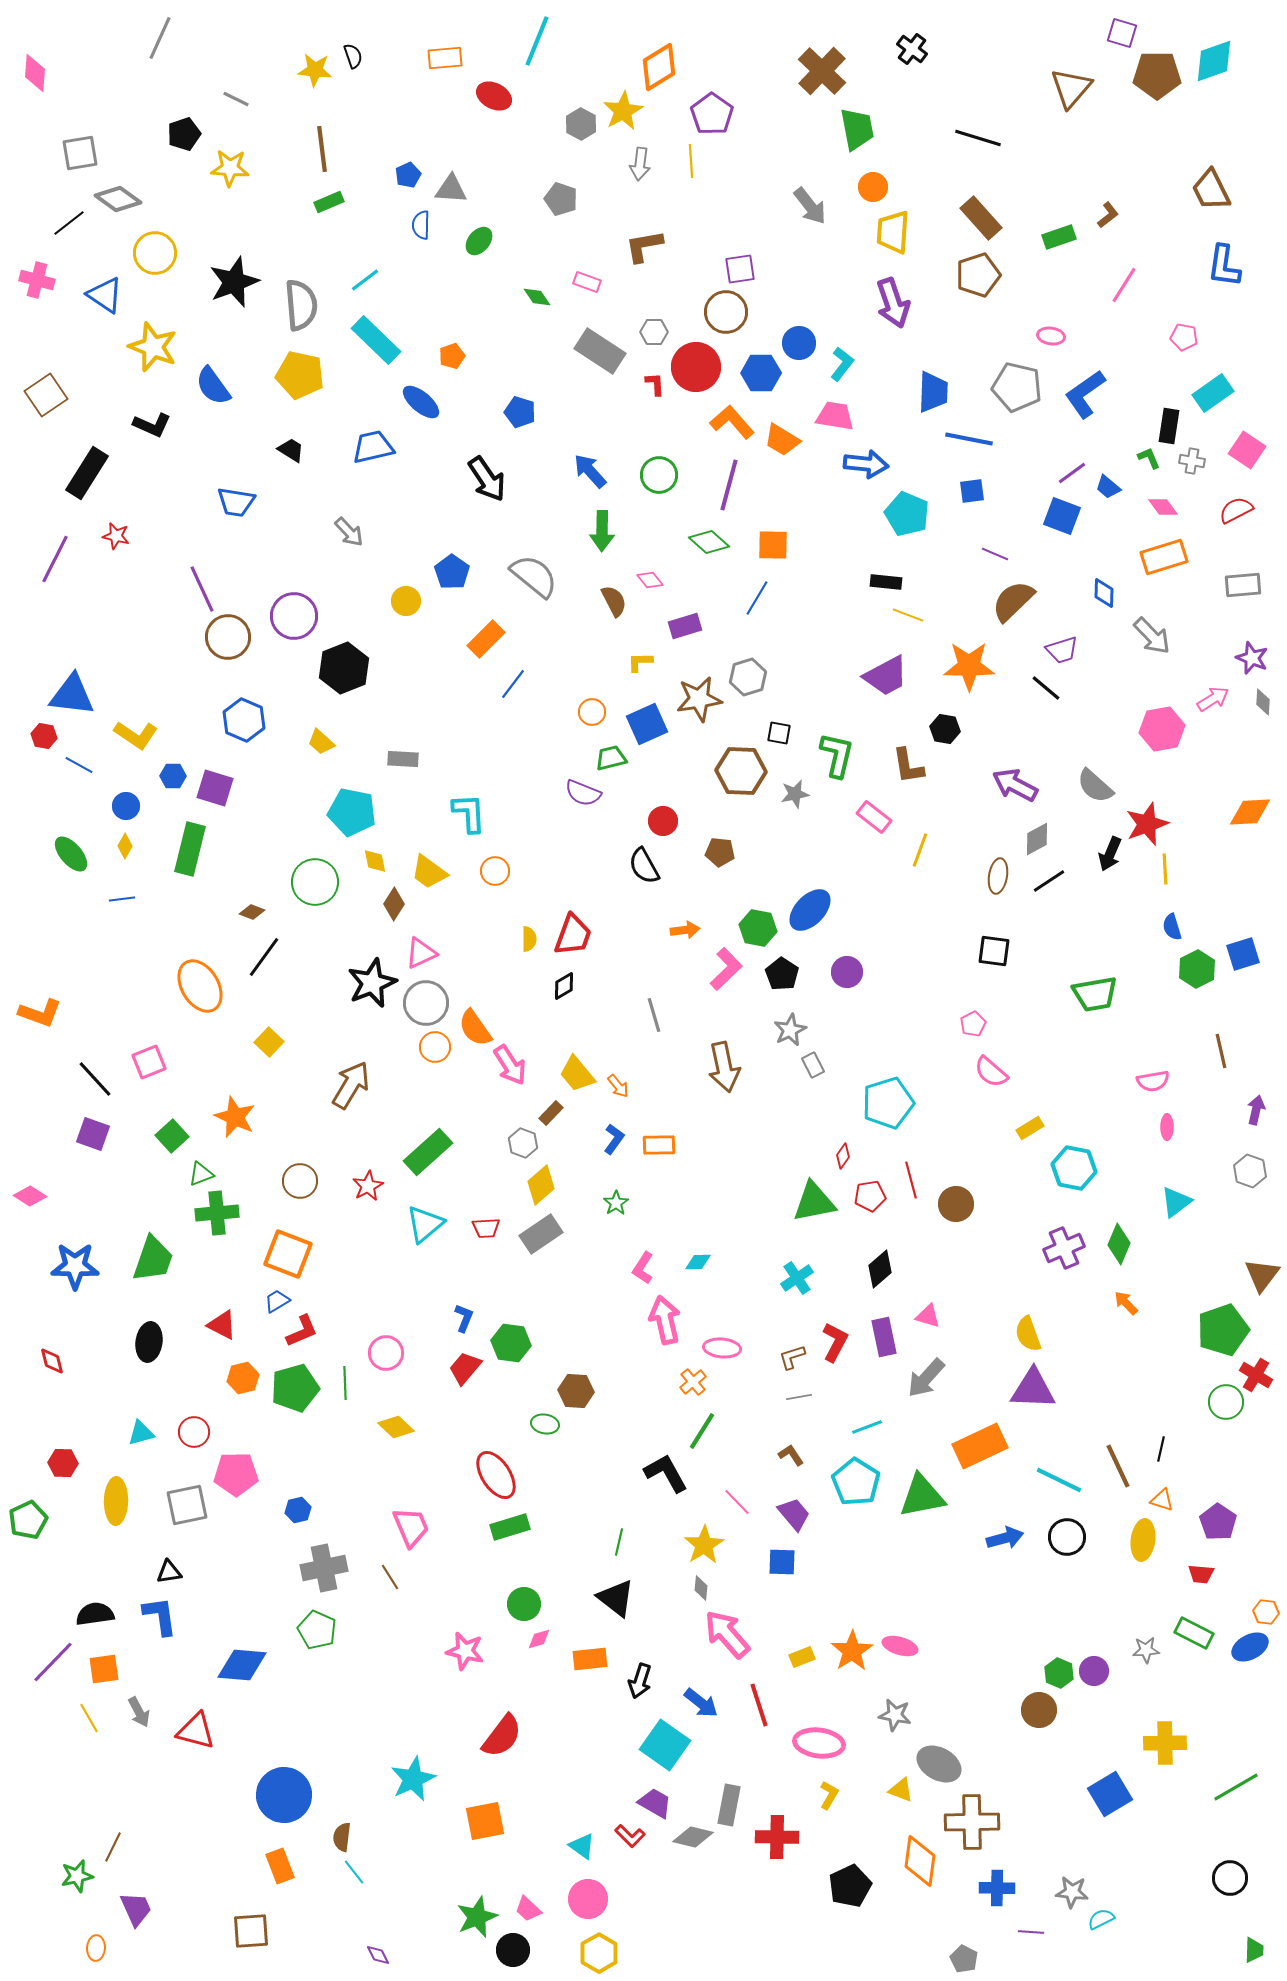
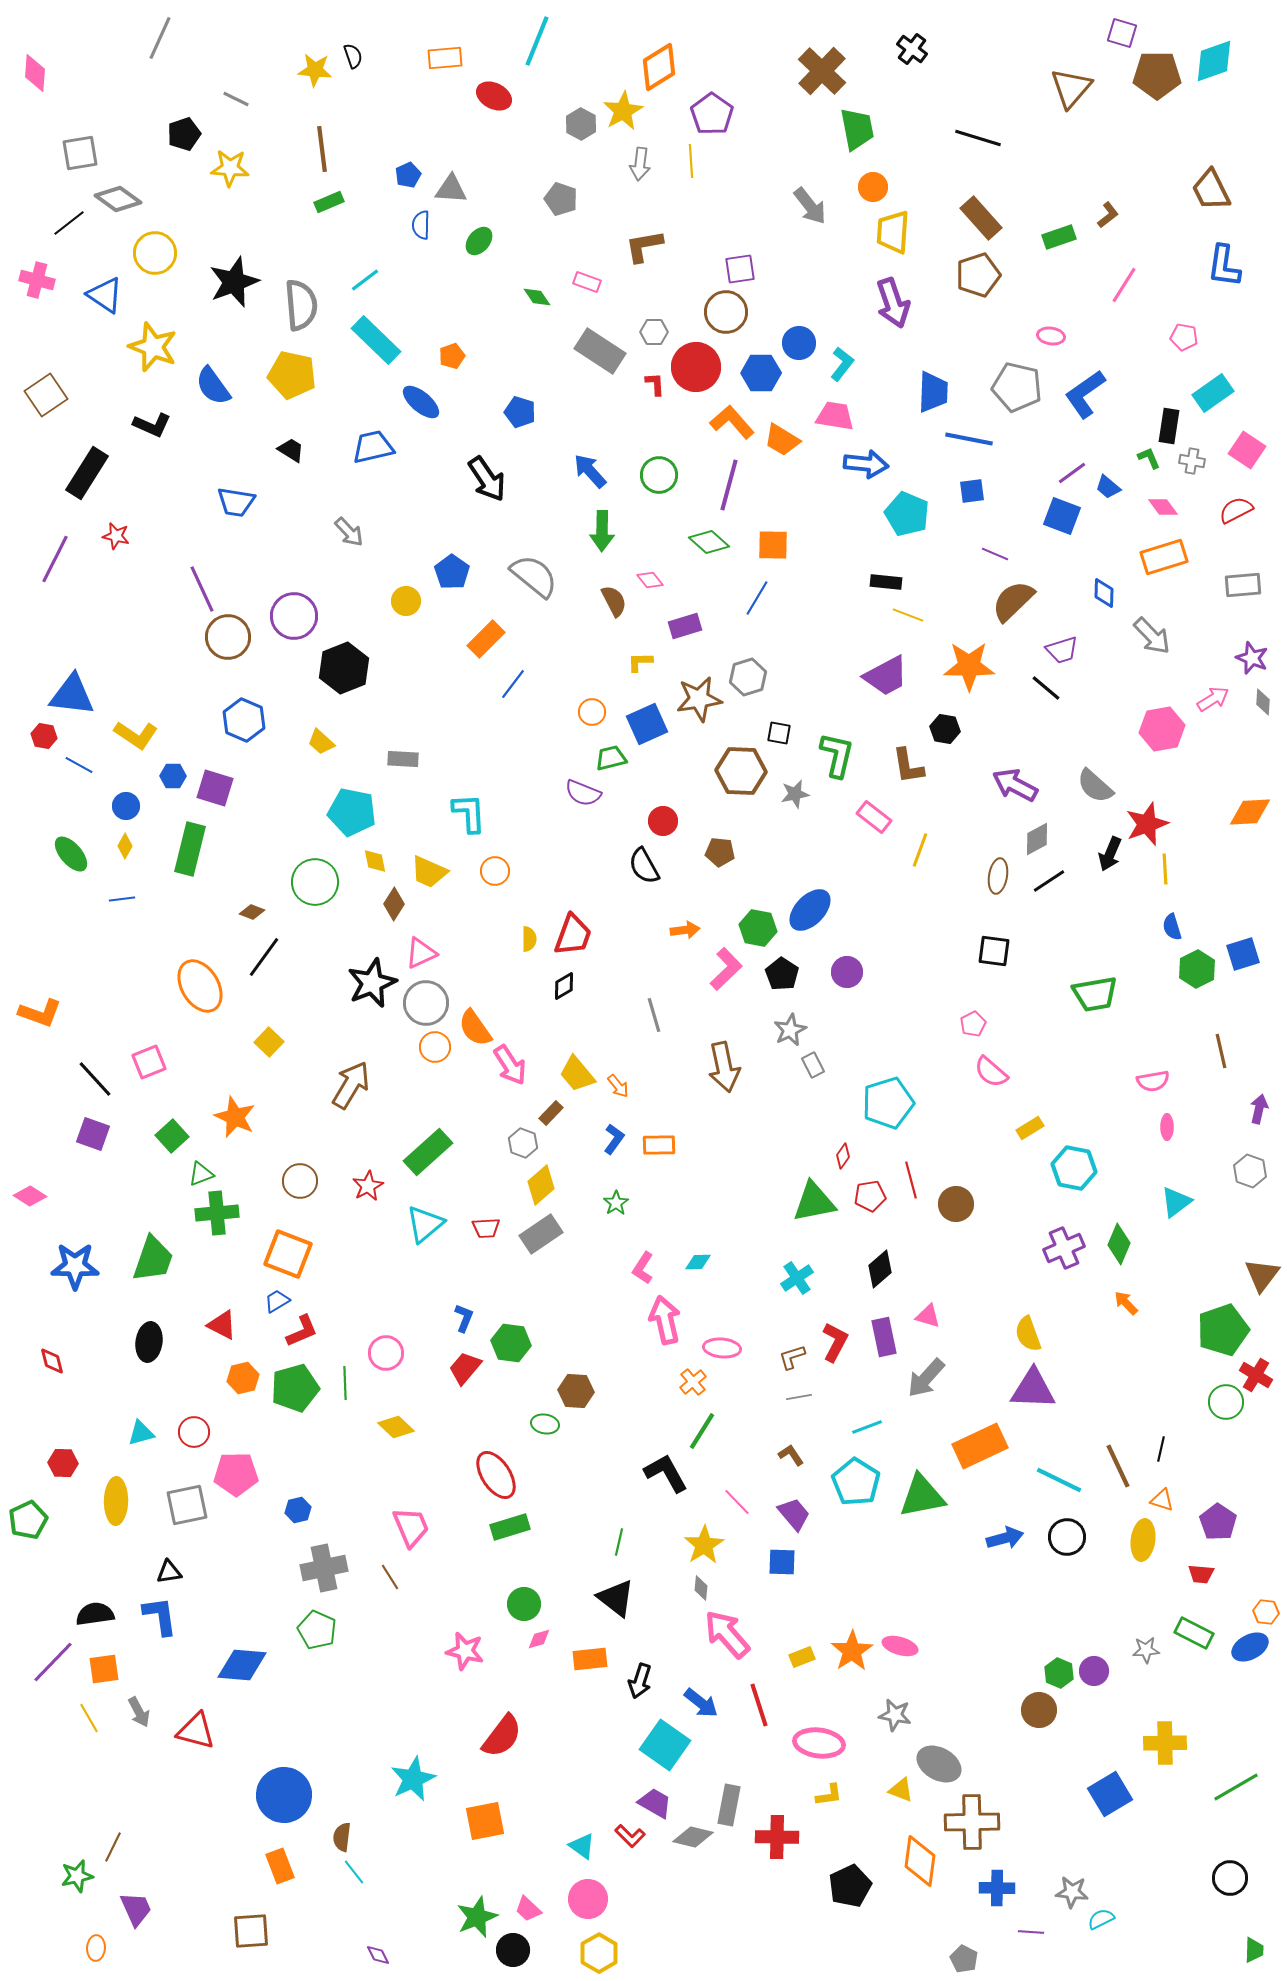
yellow pentagon at (300, 375): moved 8 px left
yellow trapezoid at (429, 872): rotated 12 degrees counterclockwise
purple arrow at (1256, 1110): moved 3 px right, 1 px up
yellow L-shape at (829, 1795): rotated 52 degrees clockwise
